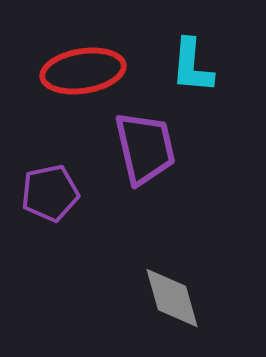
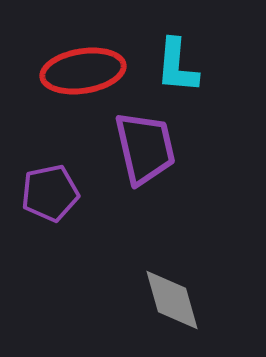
cyan L-shape: moved 15 px left
gray diamond: moved 2 px down
